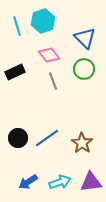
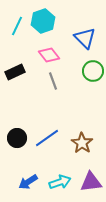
cyan line: rotated 42 degrees clockwise
green circle: moved 9 px right, 2 px down
black circle: moved 1 px left
